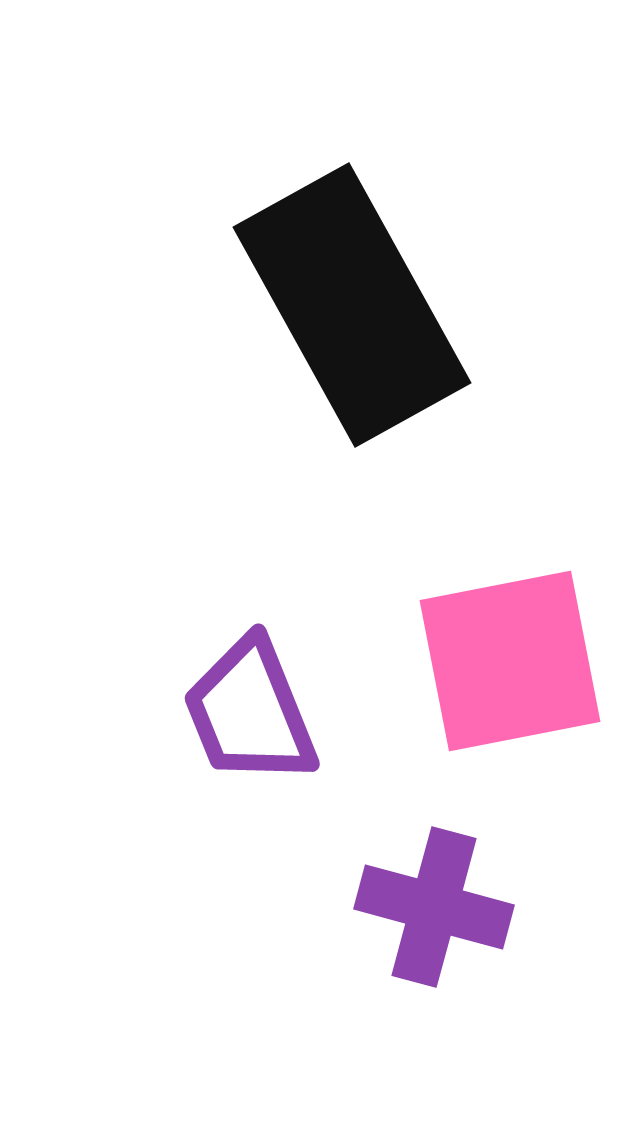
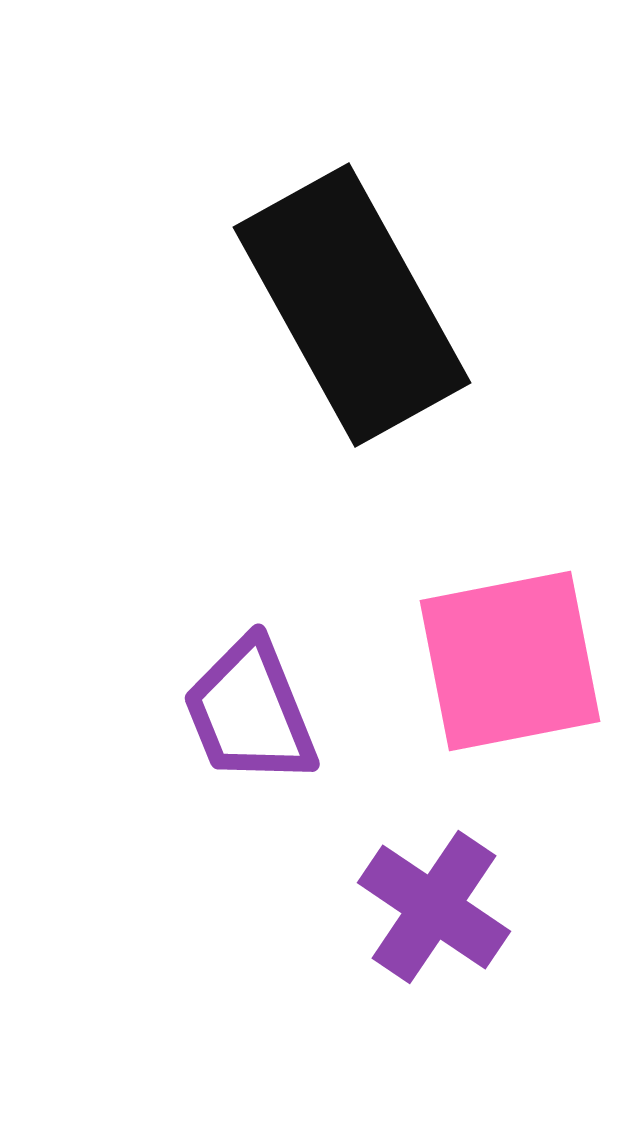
purple cross: rotated 19 degrees clockwise
